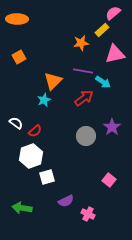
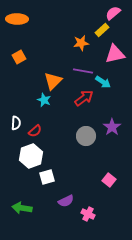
cyan star: rotated 24 degrees counterclockwise
white semicircle: rotated 56 degrees clockwise
